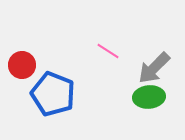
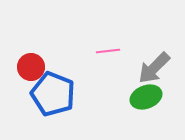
pink line: rotated 40 degrees counterclockwise
red circle: moved 9 px right, 2 px down
green ellipse: moved 3 px left; rotated 16 degrees counterclockwise
